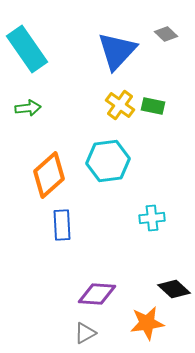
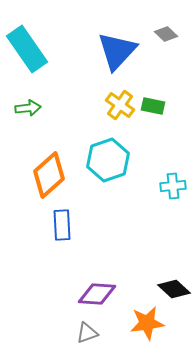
cyan hexagon: moved 1 px up; rotated 12 degrees counterclockwise
cyan cross: moved 21 px right, 32 px up
gray triangle: moved 2 px right; rotated 10 degrees clockwise
